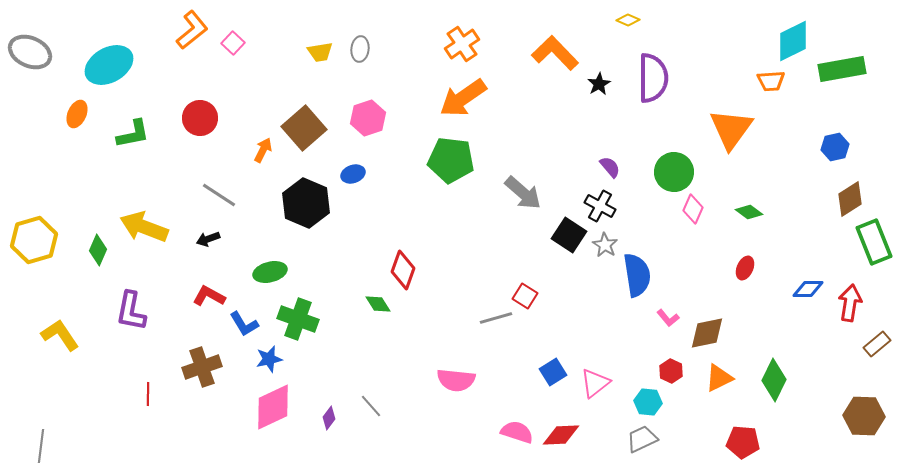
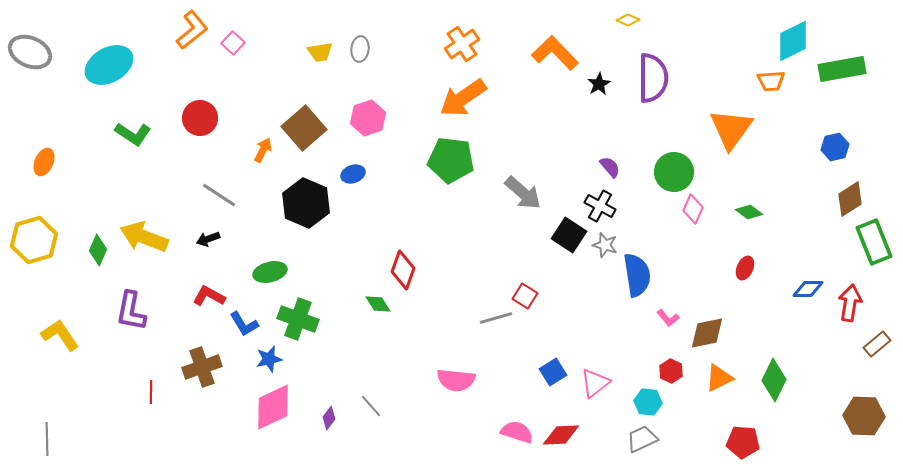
orange ellipse at (77, 114): moved 33 px left, 48 px down
green L-shape at (133, 134): rotated 45 degrees clockwise
yellow arrow at (144, 227): moved 10 px down
gray star at (605, 245): rotated 15 degrees counterclockwise
red line at (148, 394): moved 3 px right, 2 px up
gray line at (41, 446): moved 6 px right, 7 px up; rotated 8 degrees counterclockwise
